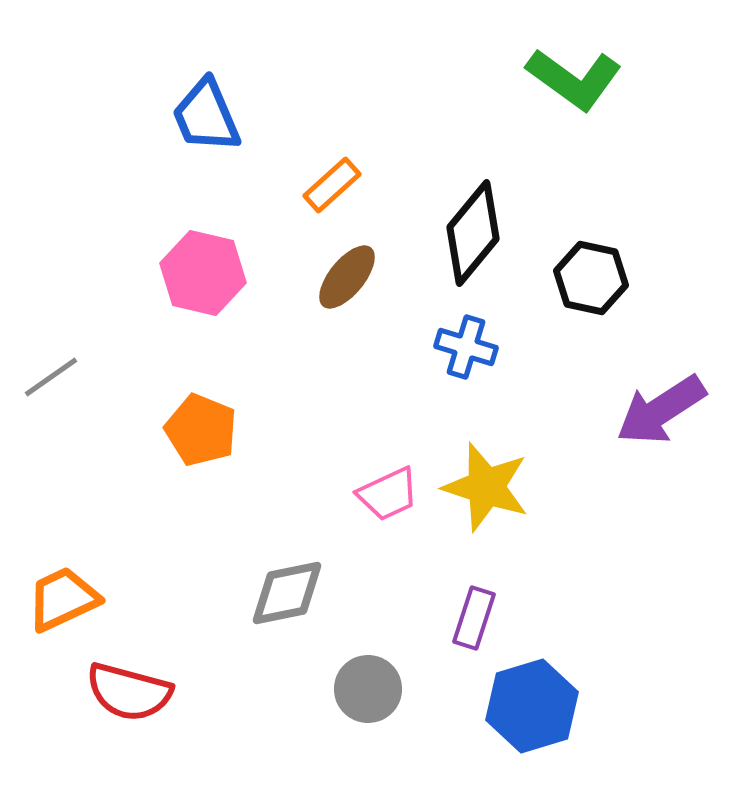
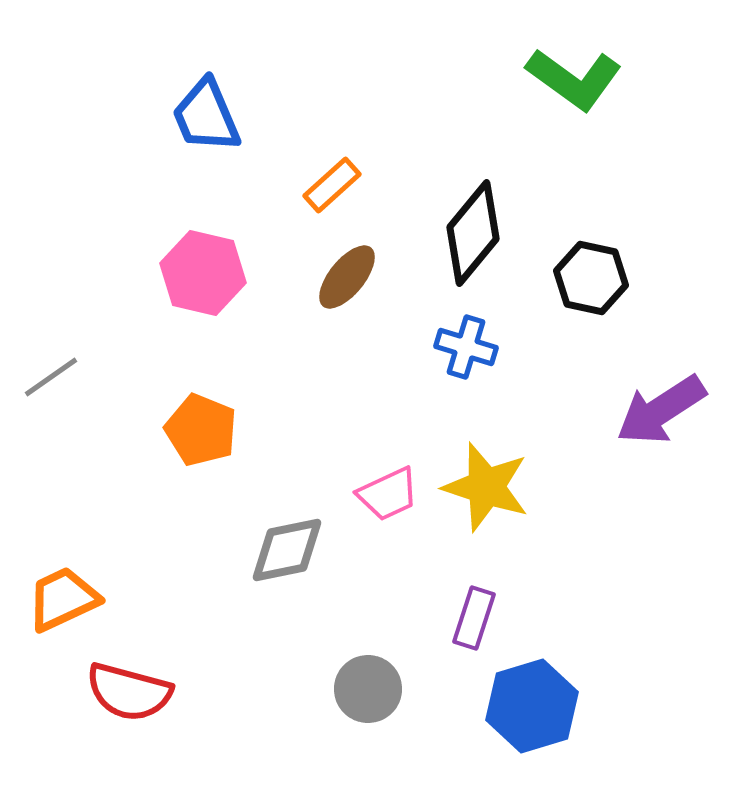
gray diamond: moved 43 px up
